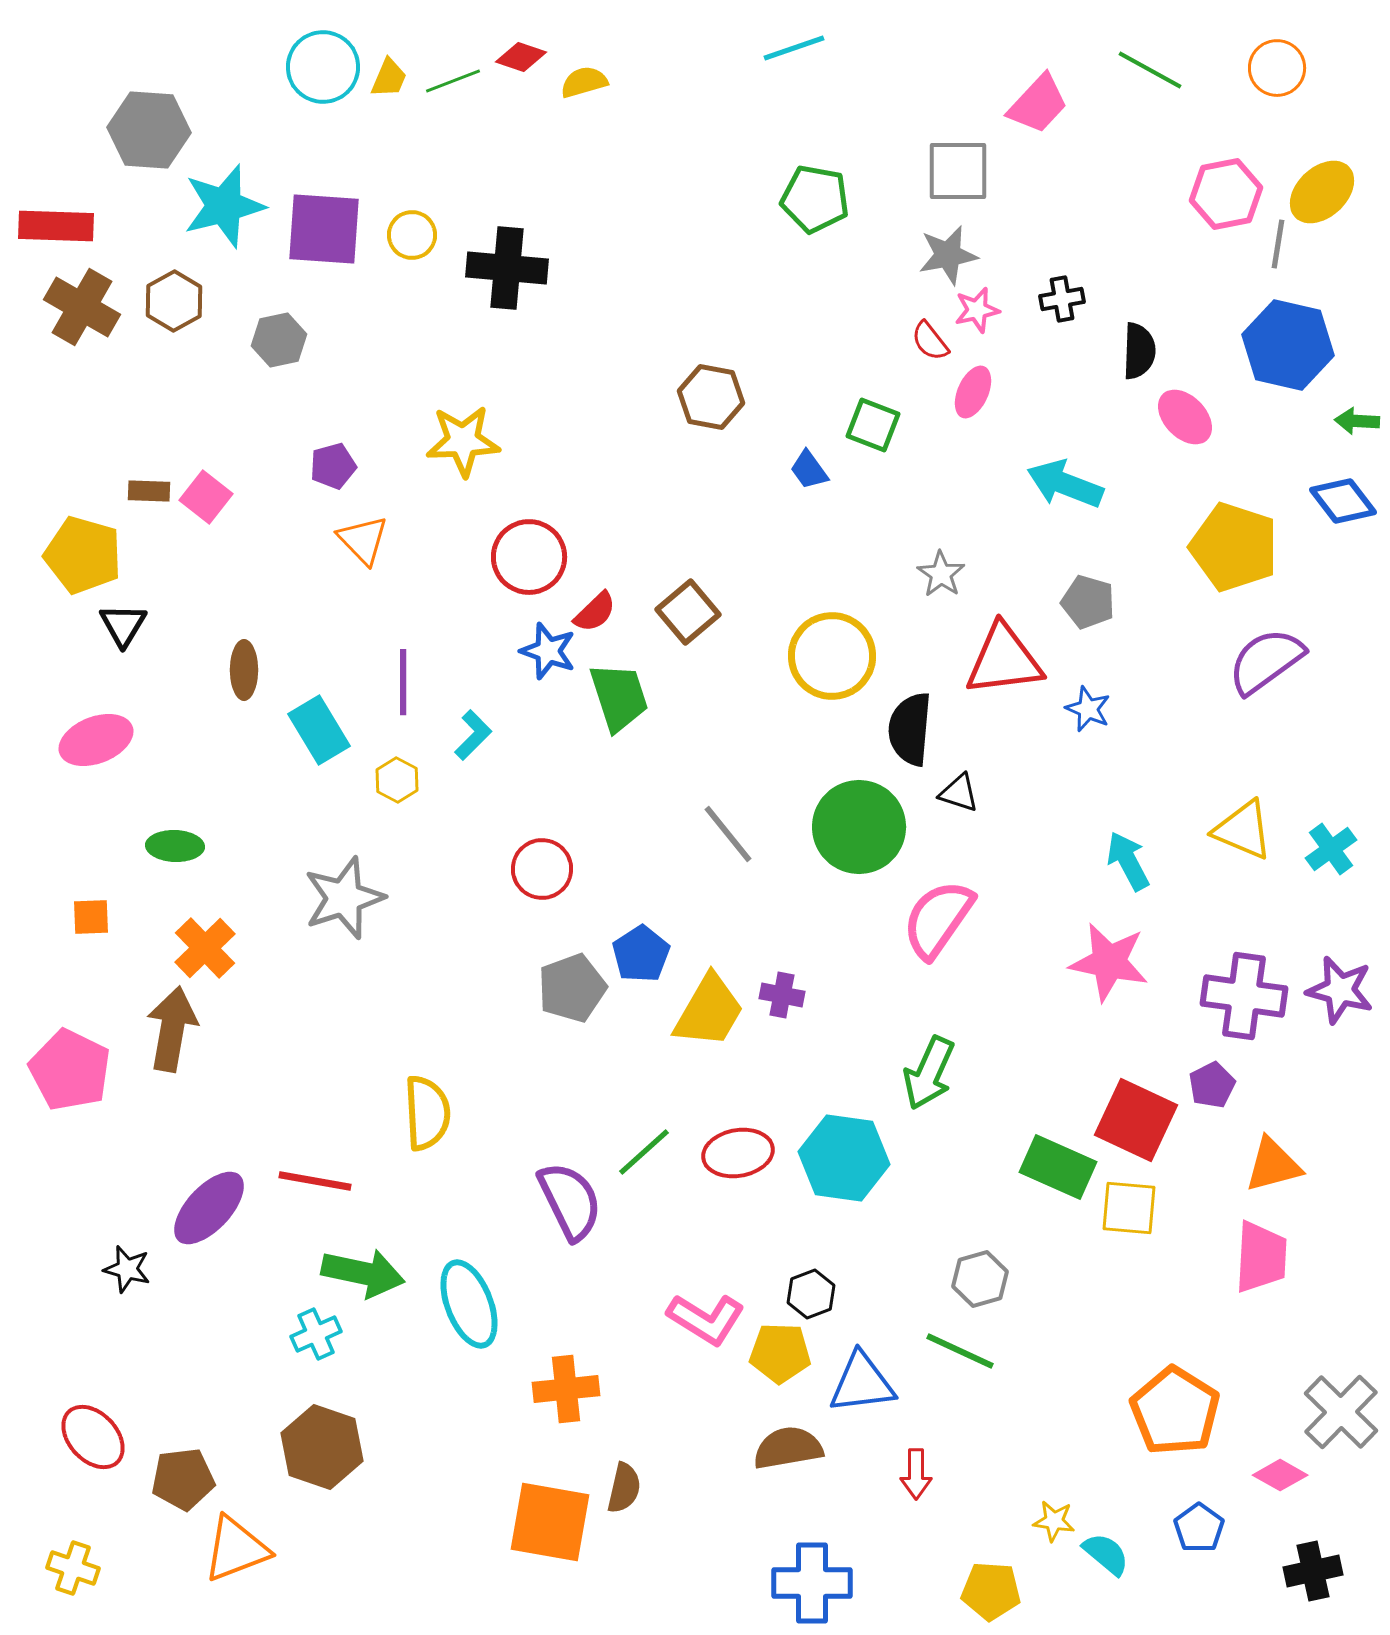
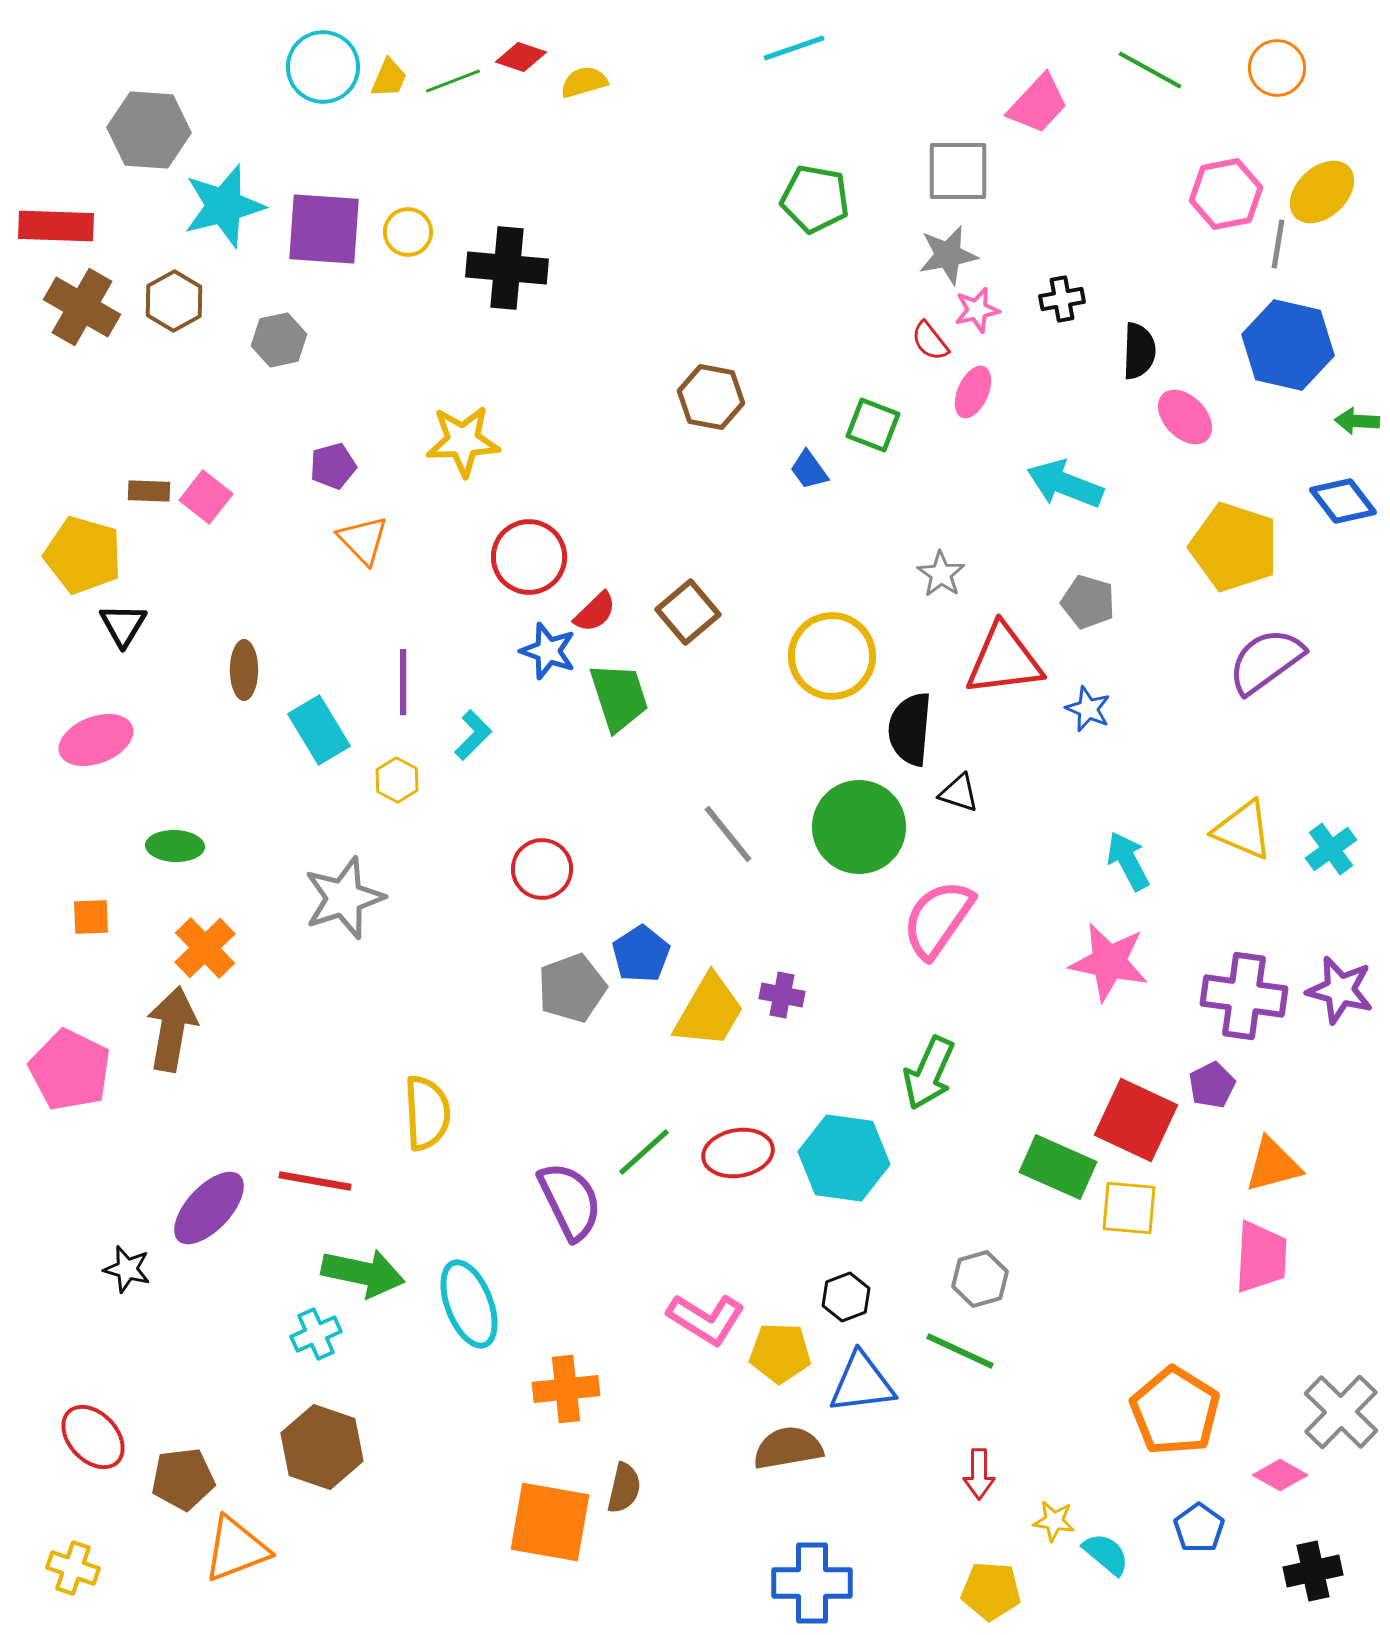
yellow circle at (412, 235): moved 4 px left, 3 px up
black hexagon at (811, 1294): moved 35 px right, 3 px down
red arrow at (916, 1474): moved 63 px right
